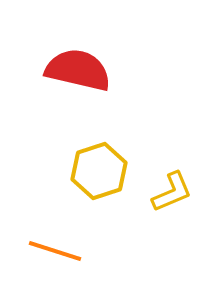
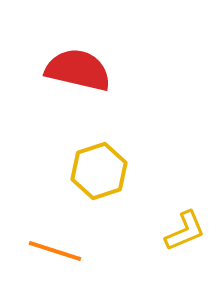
yellow L-shape: moved 13 px right, 39 px down
